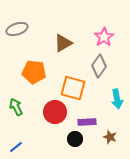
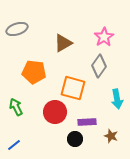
brown star: moved 1 px right, 1 px up
blue line: moved 2 px left, 2 px up
